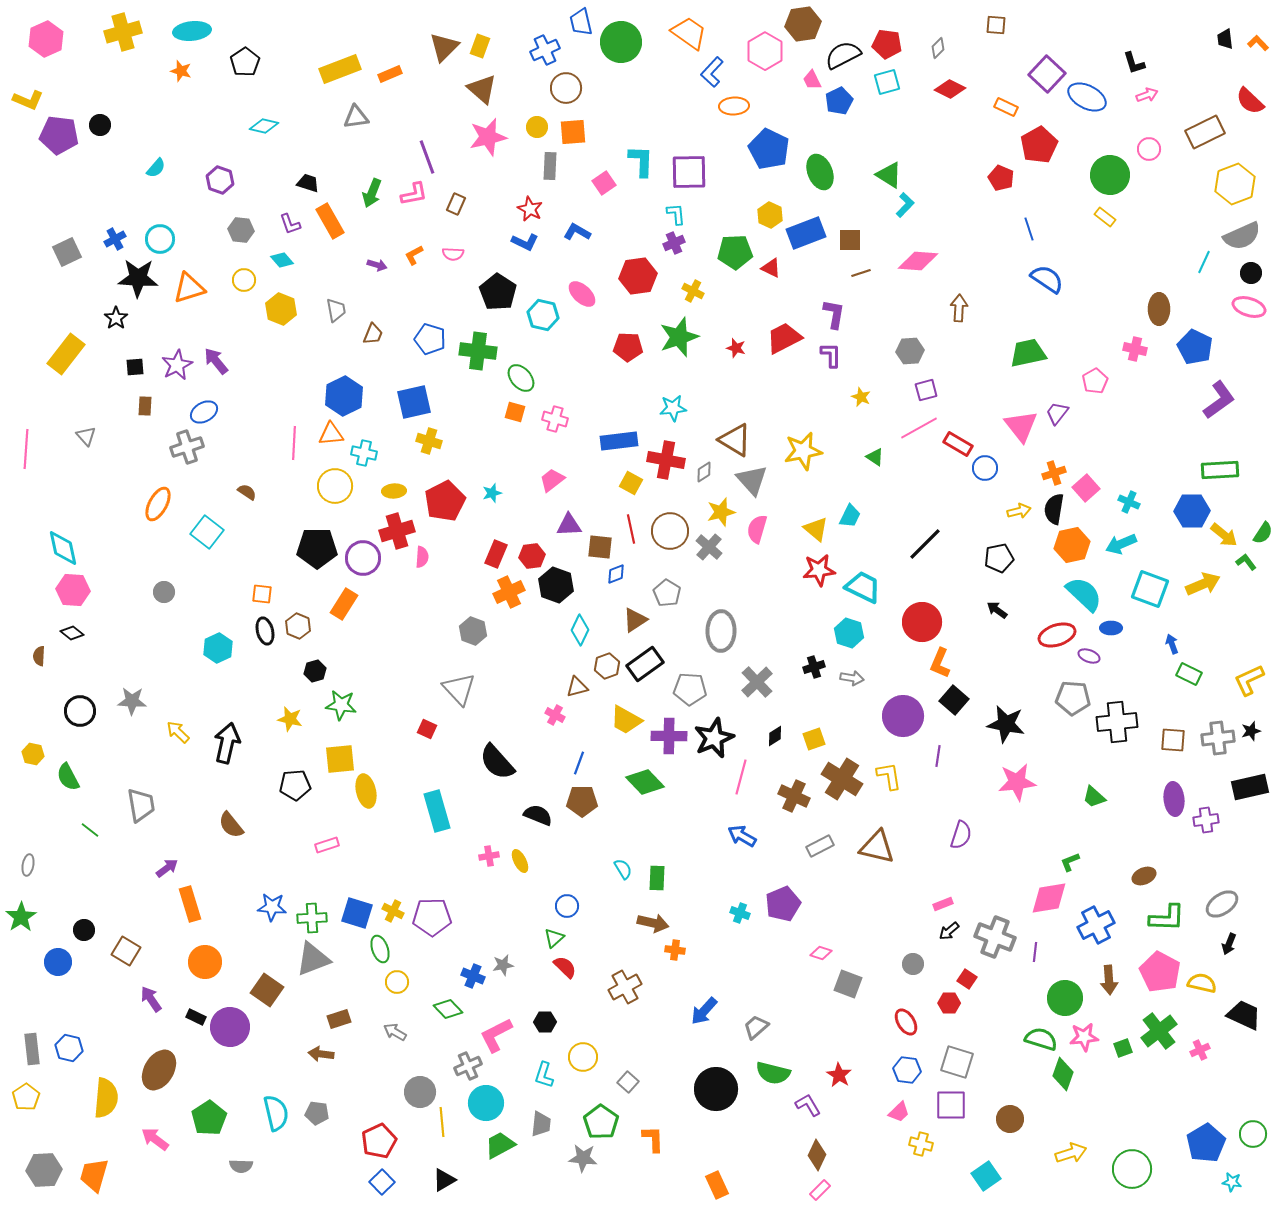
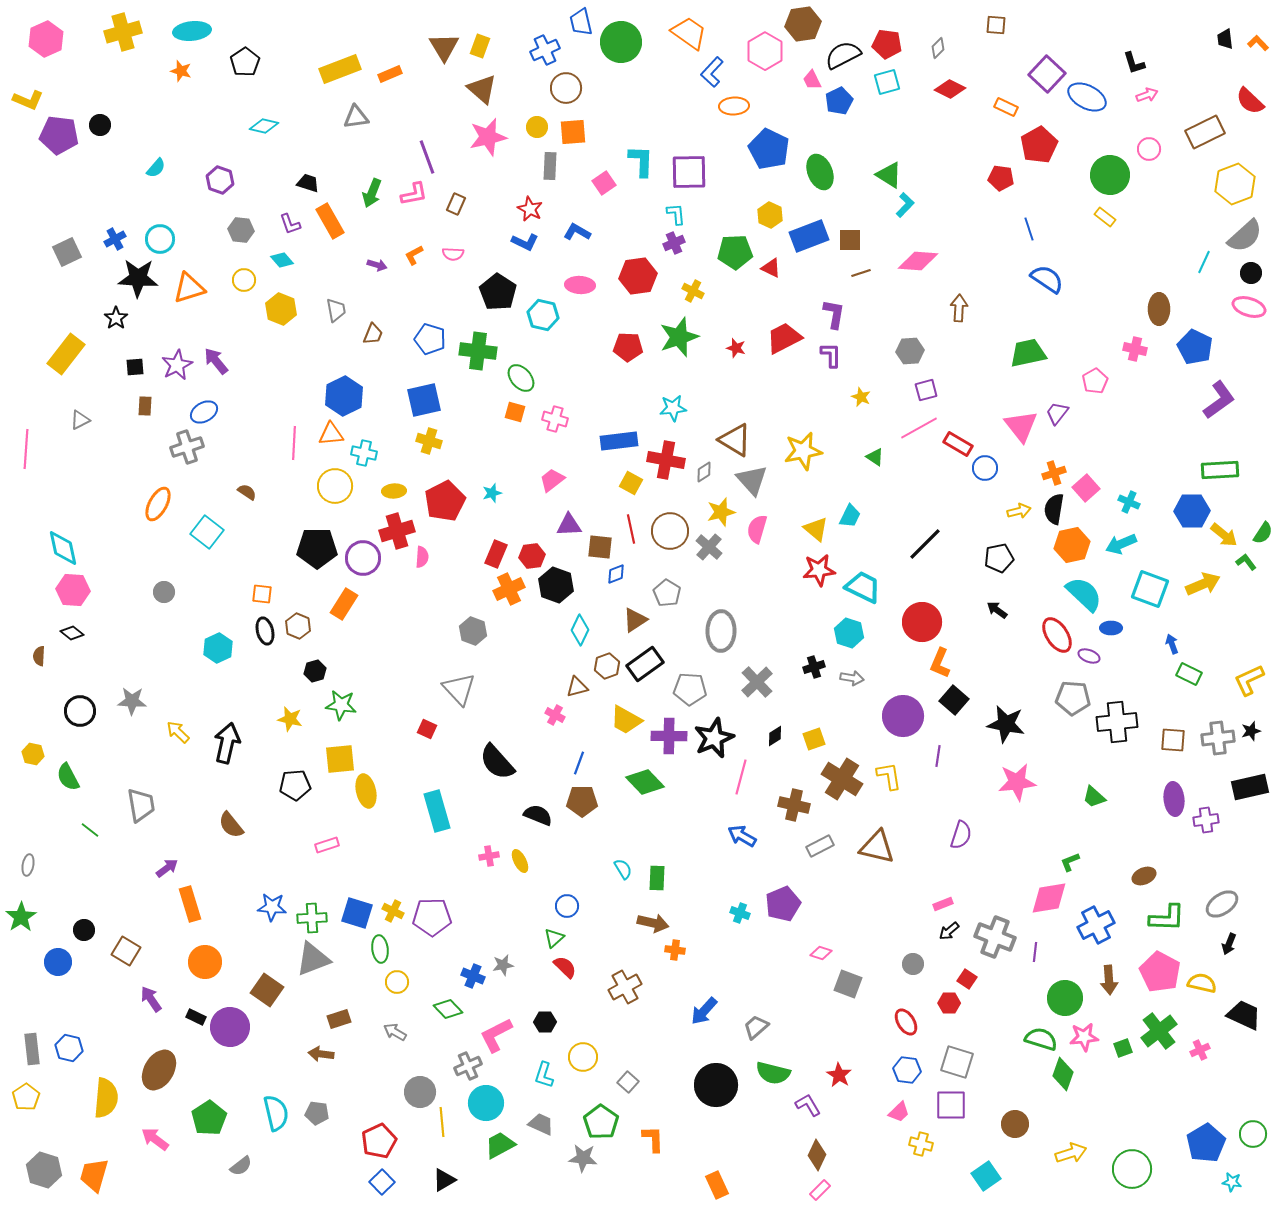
brown triangle at (444, 47): rotated 16 degrees counterclockwise
red pentagon at (1001, 178): rotated 15 degrees counterclockwise
blue rectangle at (806, 233): moved 3 px right, 3 px down
gray semicircle at (1242, 236): moved 3 px right; rotated 18 degrees counterclockwise
pink ellipse at (582, 294): moved 2 px left, 9 px up; rotated 40 degrees counterclockwise
blue square at (414, 402): moved 10 px right, 2 px up
gray triangle at (86, 436): moved 6 px left, 16 px up; rotated 45 degrees clockwise
orange cross at (509, 592): moved 3 px up
red ellipse at (1057, 635): rotated 75 degrees clockwise
brown cross at (794, 796): moved 9 px down; rotated 12 degrees counterclockwise
green ellipse at (380, 949): rotated 12 degrees clockwise
black circle at (716, 1089): moved 4 px up
brown circle at (1010, 1119): moved 5 px right, 5 px down
gray trapezoid at (541, 1124): rotated 72 degrees counterclockwise
gray semicircle at (241, 1166): rotated 40 degrees counterclockwise
gray hexagon at (44, 1170): rotated 20 degrees clockwise
